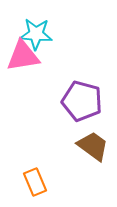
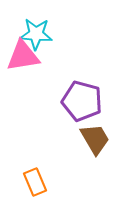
brown trapezoid: moved 2 px right, 7 px up; rotated 24 degrees clockwise
